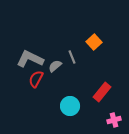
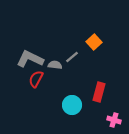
gray line: rotated 72 degrees clockwise
gray semicircle: moved 1 px up; rotated 48 degrees clockwise
red rectangle: moved 3 px left; rotated 24 degrees counterclockwise
cyan circle: moved 2 px right, 1 px up
pink cross: rotated 32 degrees clockwise
